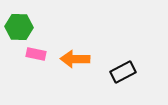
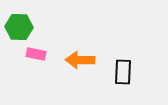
orange arrow: moved 5 px right, 1 px down
black rectangle: rotated 60 degrees counterclockwise
